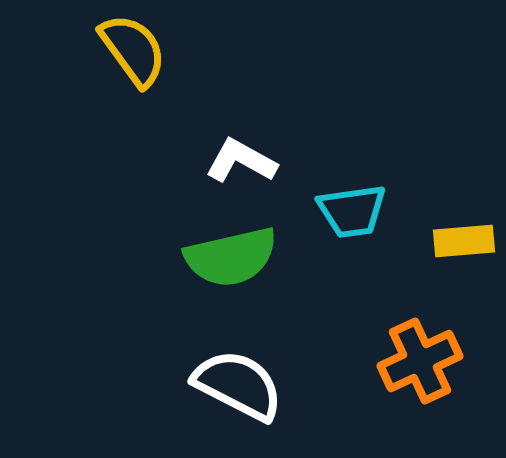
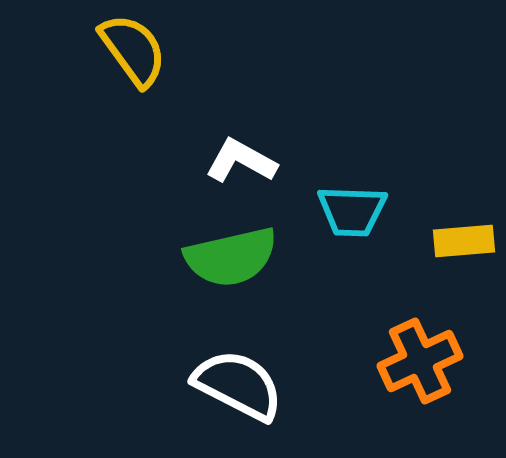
cyan trapezoid: rotated 10 degrees clockwise
